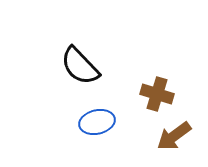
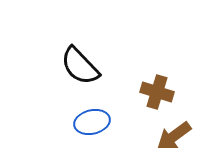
brown cross: moved 2 px up
blue ellipse: moved 5 px left
